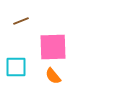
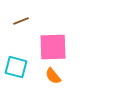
cyan square: rotated 15 degrees clockwise
